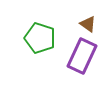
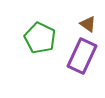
green pentagon: rotated 8 degrees clockwise
